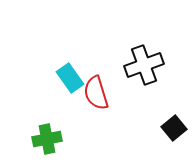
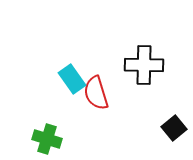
black cross: rotated 21 degrees clockwise
cyan rectangle: moved 2 px right, 1 px down
green cross: rotated 28 degrees clockwise
